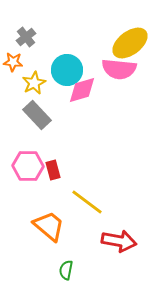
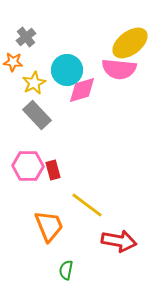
yellow line: moved 3 px down
orange trapezoid: rotated 28 degrees clockwise
